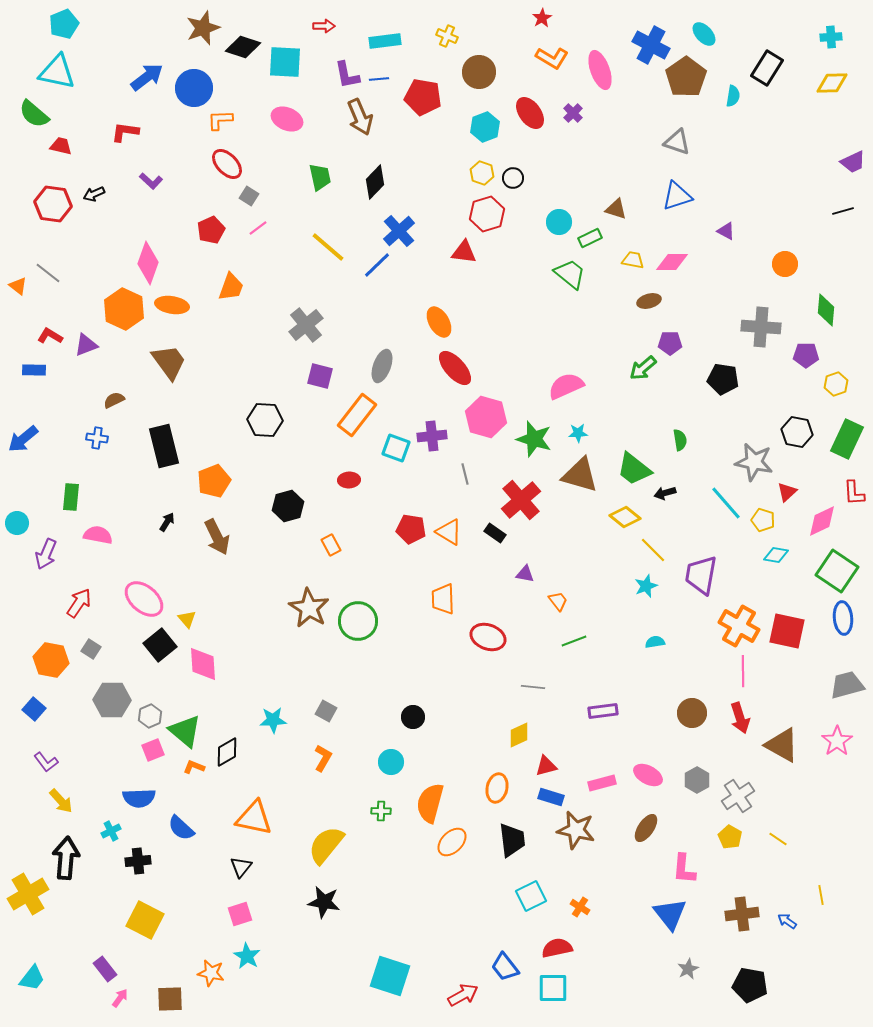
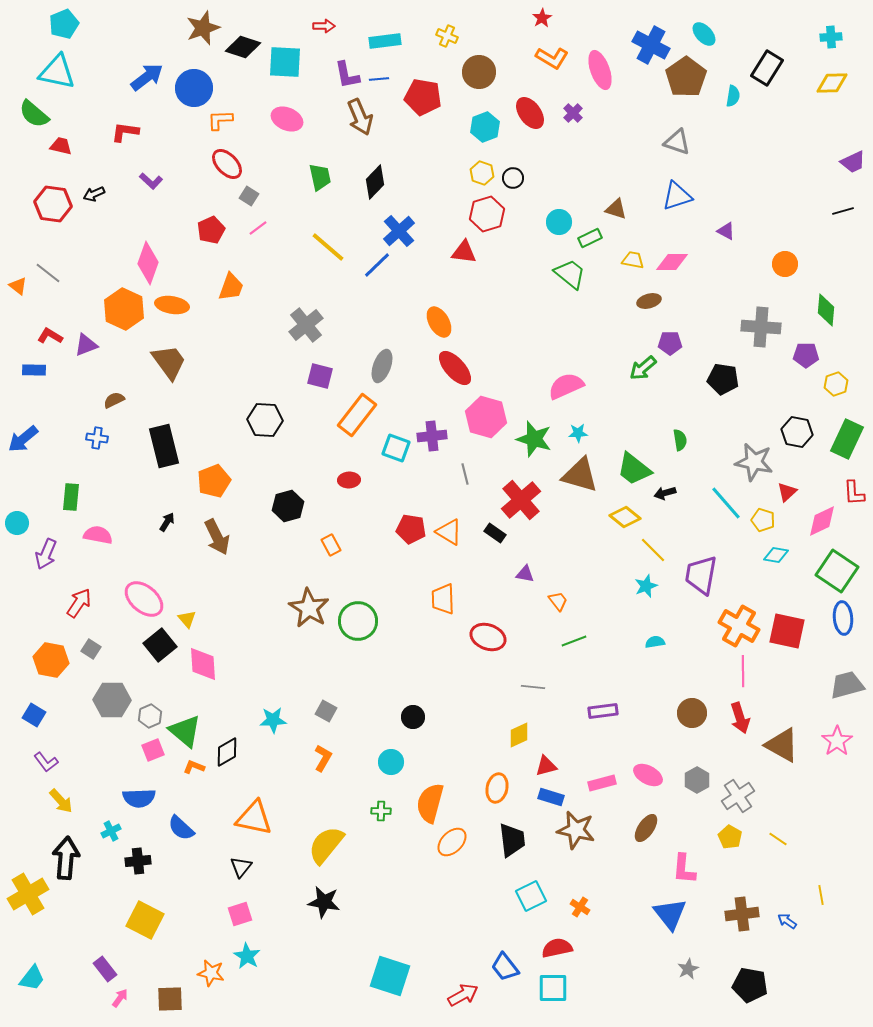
blue square at (34, 709): moved 6 px down; rotated 10 degrees counterclockwise
